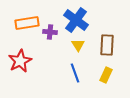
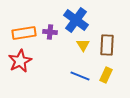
orange rectangle: moved 3 px left, 10 px down
yellow triangle: moved 5 px right
blue line: moved 5 px right, 3 px down; rotated 48 degrees counterclockwise
